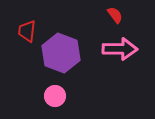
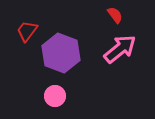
red trapezoid: rotated 30 degrees clockwise
pink arrow: rotated 40 degrees counterclockwise
